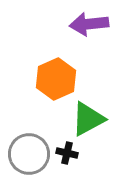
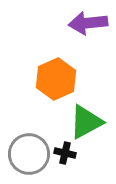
purple arrow: moved 1 px left, 1 px up
green triangle: moved 2 px left, 3 px down
black cross: moved 2 px left
